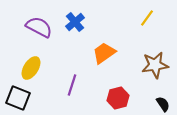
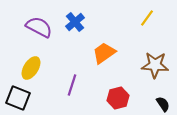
brown star: rotated 12 degrees clockwise
